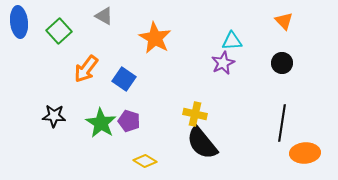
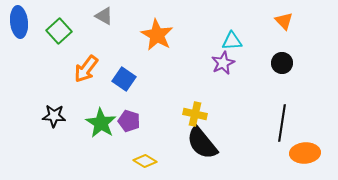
orange star: moved 2 px right, 3 px up
